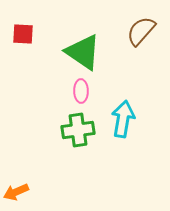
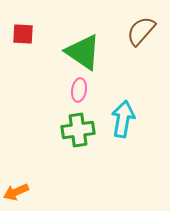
pink ellipse: moved 2 px left, 1 px up; rotated 10 degrees clockwise
